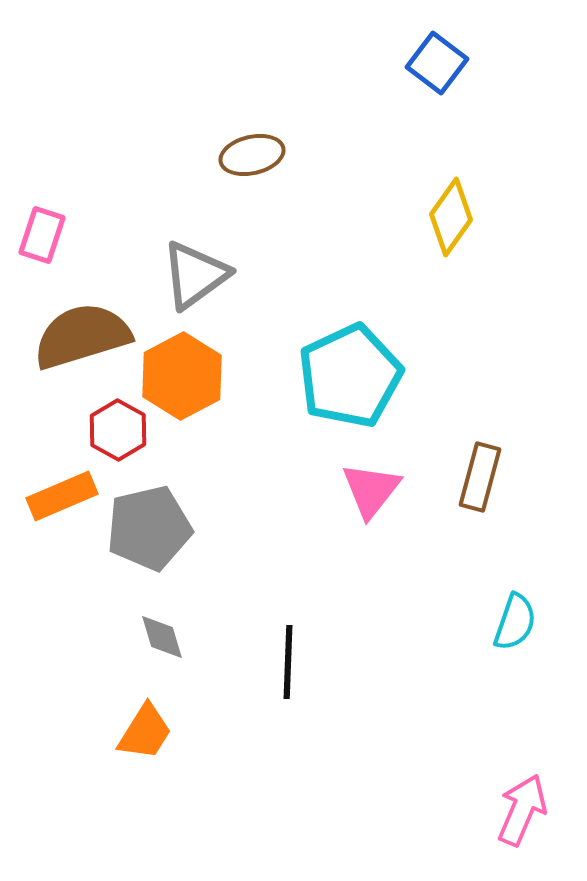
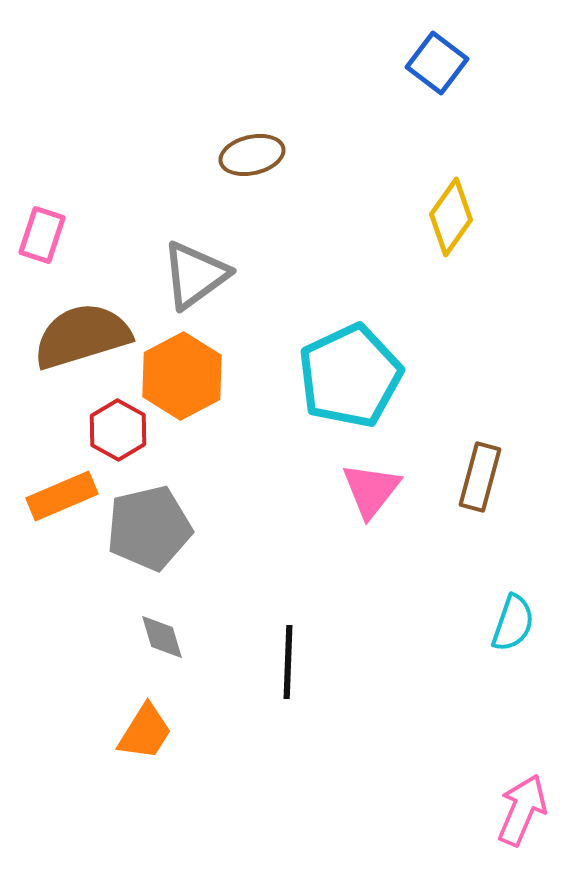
cyan semicircle: moved 2 px left, 1 px down
